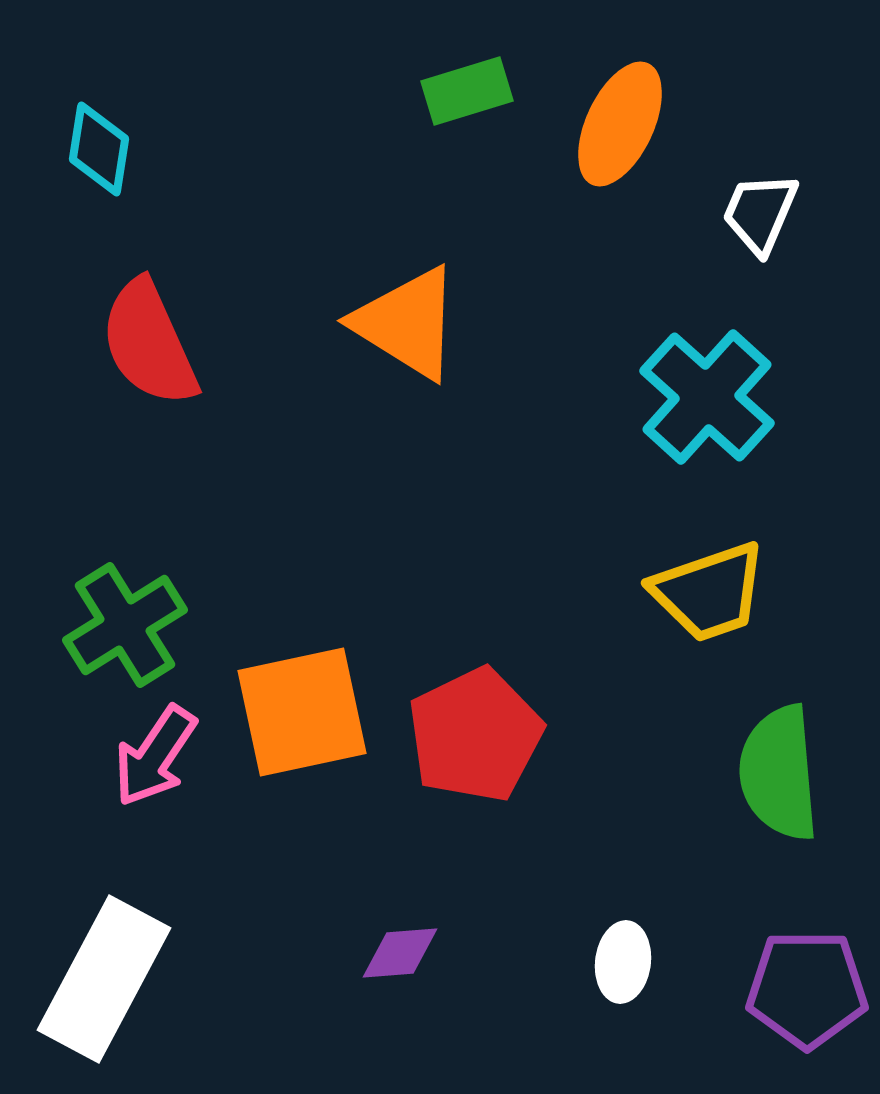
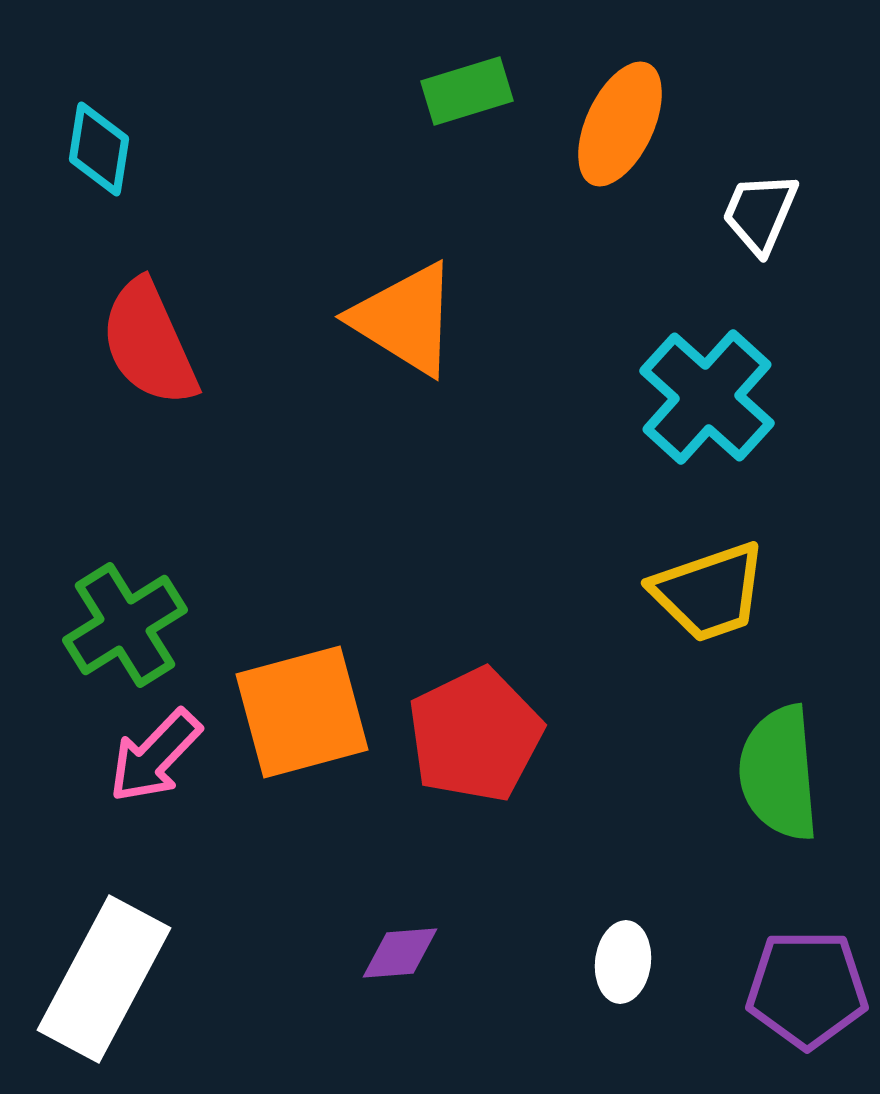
orange triangle: moved 2 px left, 4 px up
orange square: rotated 3 degrees counterclockwise
pink arrow: rotated 10 degrees clockwise
